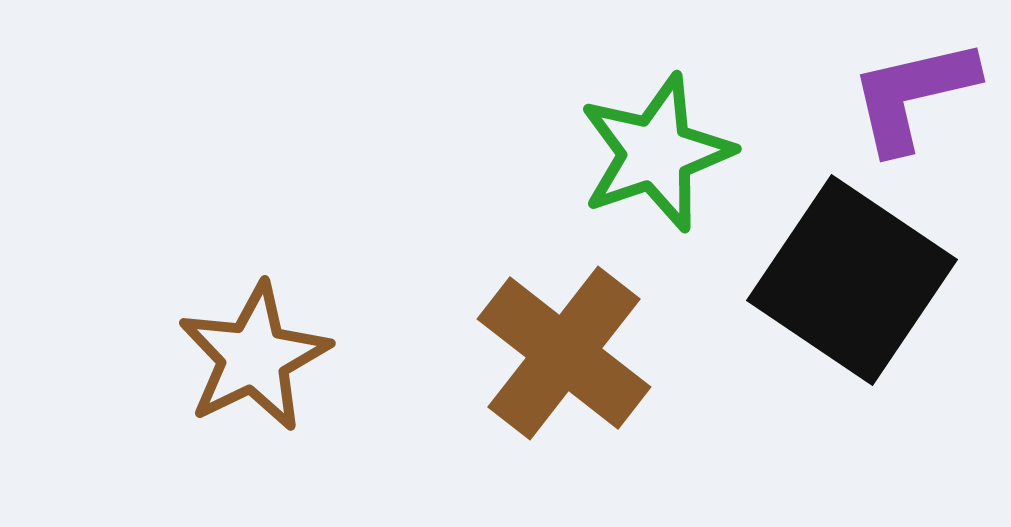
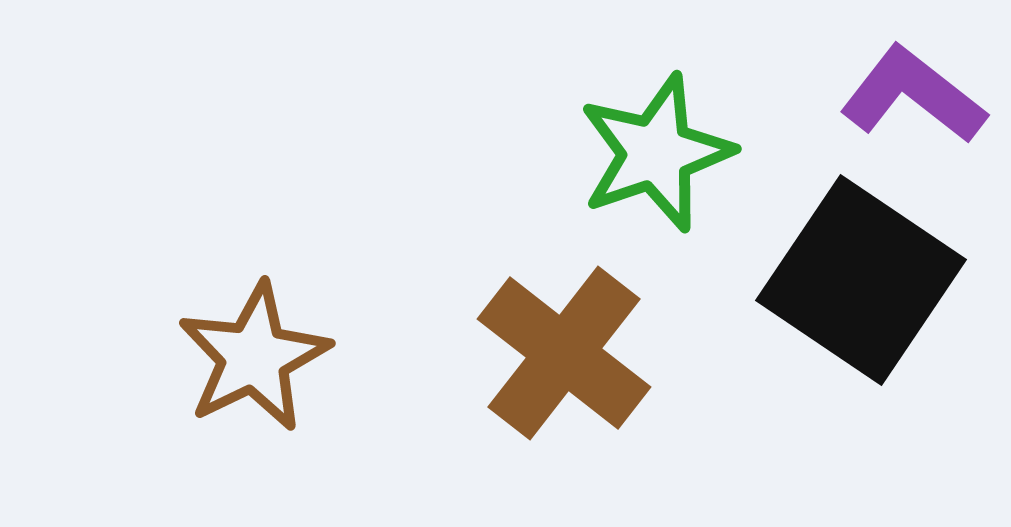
purple L-shape: rotated 51 degrees clockwise
black square: moved 9 px right
